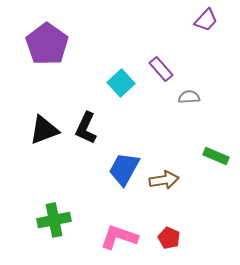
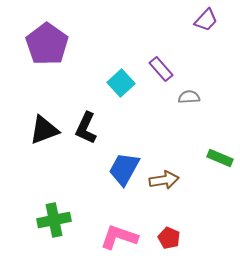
green rectangle: moved 4 px right, 2 px down
